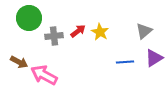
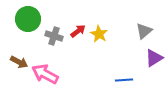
green circle: moved 1 px left, 1 px down
yellow star: moved 1 px left, 2 px down
gray cross: rotated 24 degrees clockwise
blue line: moved 1 px left, 18 px down
pink arrow: moved 1 px right, 1 px up
